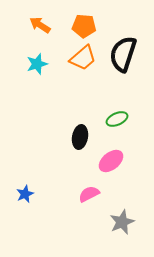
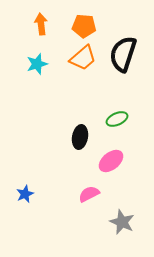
orange arrow: moved 1 px right, 1 px up; rotated 50 degrees clockwise
gray star: rotated 25 degrees counterclockwise
